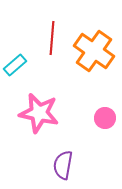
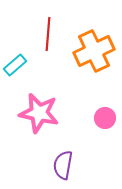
red line: moved 4 px left, 4 px up
orange cross: rotated 30 degrees clockwise
